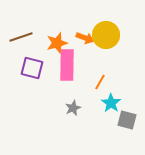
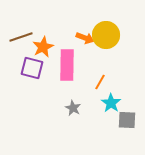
orange star: moved 14 px left, 4 px down; rotated 10 degrees counterclockwise
gray star: rotated 21 degrees counterclockwise
gray square: rotated 12 degrees counterclockwise
